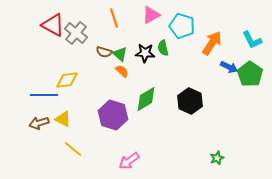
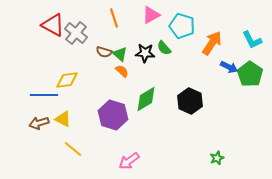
green semicircle: moved 1 px right; rotated 28 degrees counterclockwise
